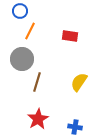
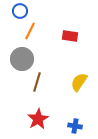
blue cross: moved 1 px up
